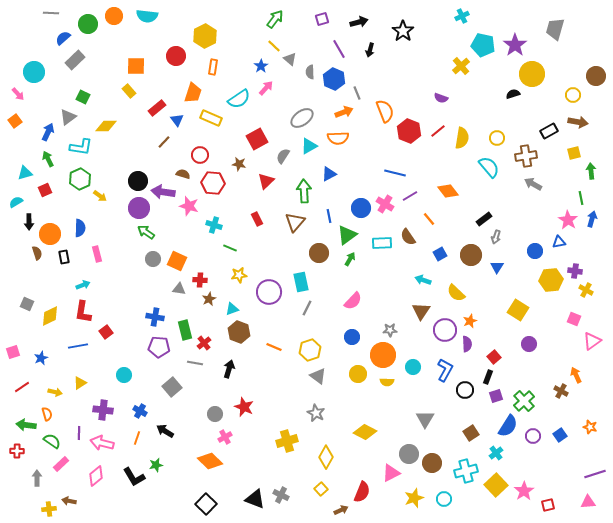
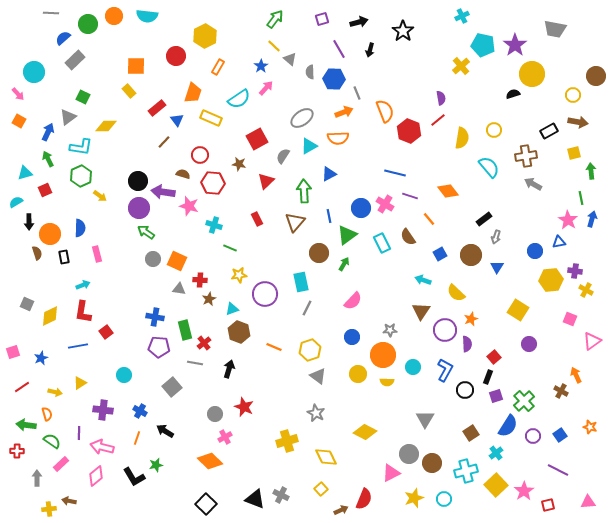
gray trapezoid at (555, 29): rotated 95 degrees counterclockwise
orange rectangle at (213, 67): moved 5 px right; rotated 21 degrees clockwise
blue hexagon at (334, 79): rotated 20 degrees counterclockwise
purple semicircle at (441, 98): rotated 120 degrees counterclockwise
orange square at (15, 121): moved 4 px right; rotated 24 degrees counterclockwise
red line at (438, 131): moved 11 px up
yellow circle at (497, 138): moved 3 px left, 8 px up
green hexagon at (80, 179): moved 1 px right, 3 px up
purple line at (410, 196): rotated 49 degrees clockwise
cyan rectangle at (382, 243): rotated 66 degrees clockwise
green arrow at (350, 259): moved 6 px left, 5 px down
purple circle at (269, 292): moved 4 px left, 2 px down
pink square at (574, 319): moved 4 px left
orange star at (470, 321): moved 1 px right, 2 px up
pink arrow at (102, 443): moved 4 px down
yellow diamond at (326, 457): rotated 55 degrees counterclockwise
purple line at (595, 474): moved 37 px left, 4 px up; rotated 45 degrees clockwise
red semicircle at (362, 492): moved 2 px right, 7 px down
